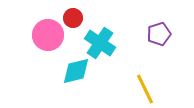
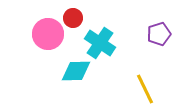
pink circle: moved 1 px up
cyan diamond: rotated 12 degrees clockwise
